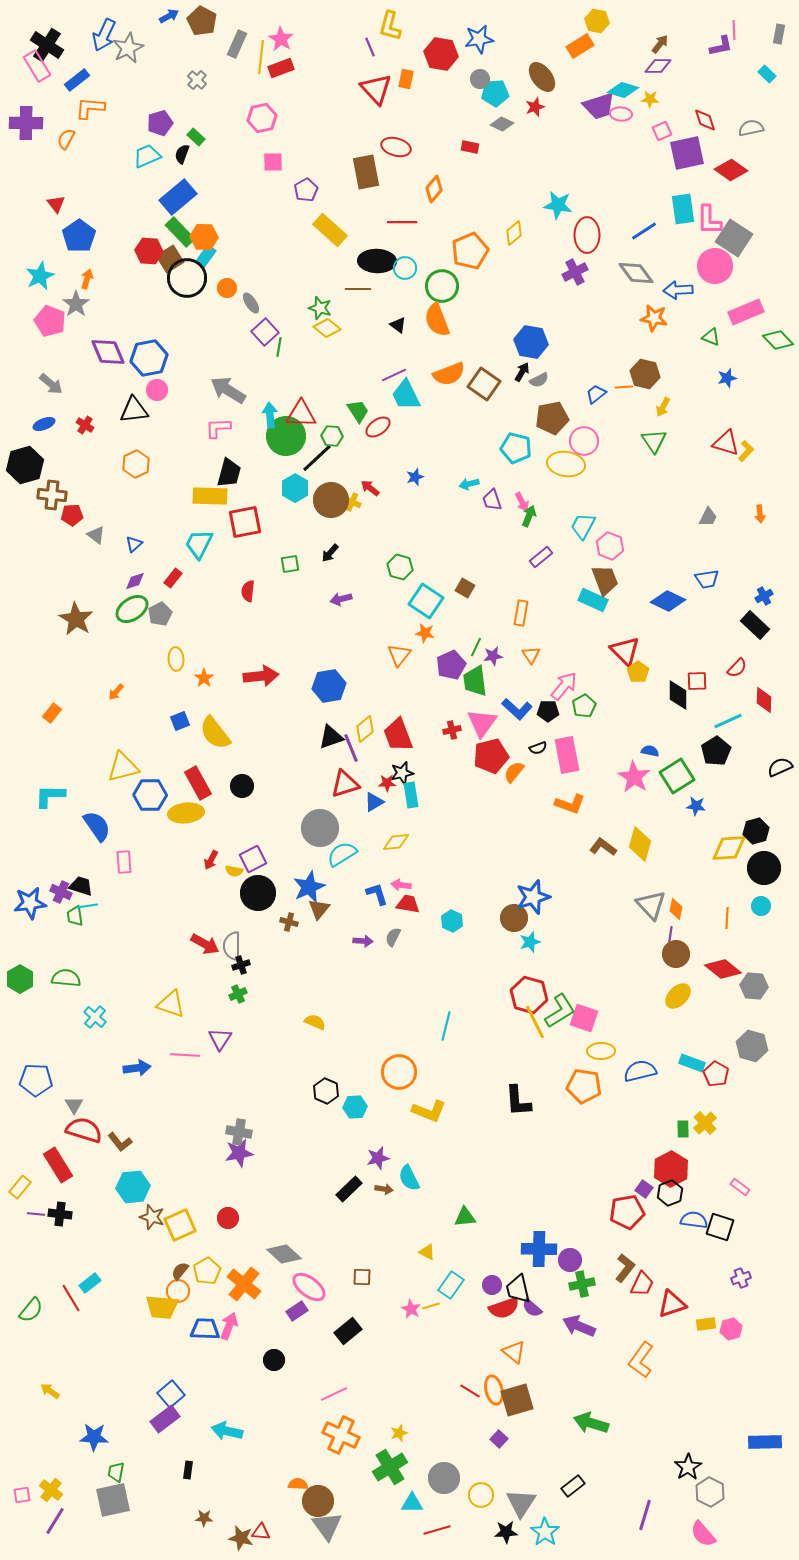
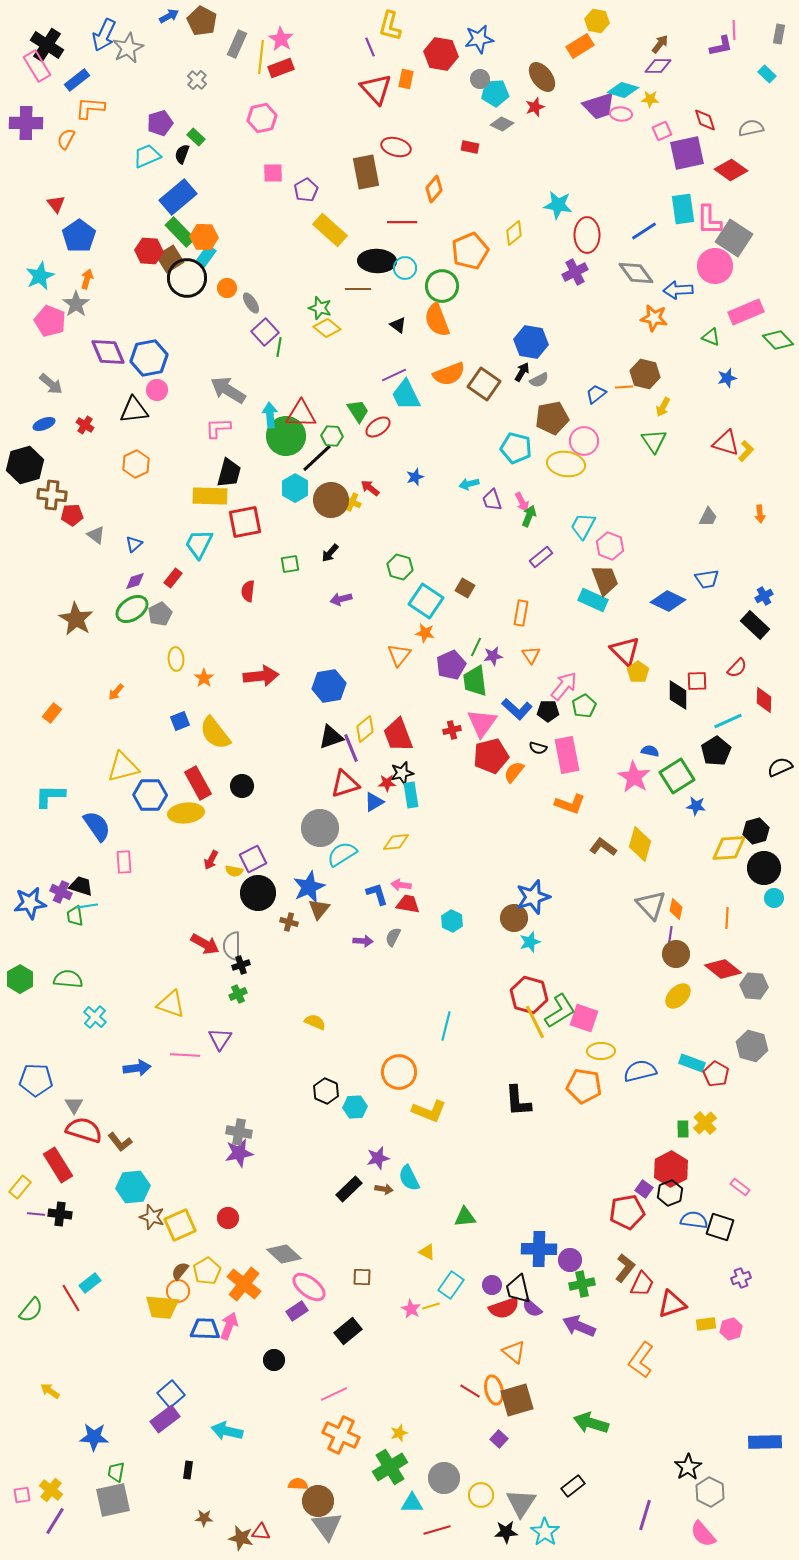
pink square at (273, 162): moved 11 px down
black semicircle at (538, 748): rotated 36 degrees clockwise
cyan circle at (761, 906): moved 13 px right, 8 px up
green semicircle at (66, 978): moved 2 px right, 1 px down
